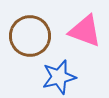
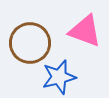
brown circle: moved 7 px down
